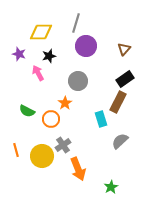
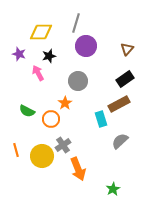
brown triangle: moved 3 px right
brown rectangle: moved 1 px right, 2 px down; rotated 35 degrees clockwise
green star: moved 2 px right, 2 px down
